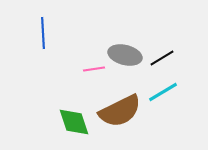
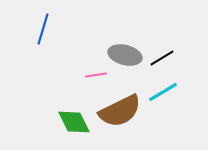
blue line: moved 4 px up; rotated 20 degrees clockwise
pink line: moved 2 px right, 6 px down
green diamond: rotated 8 degrees counterclockwise
